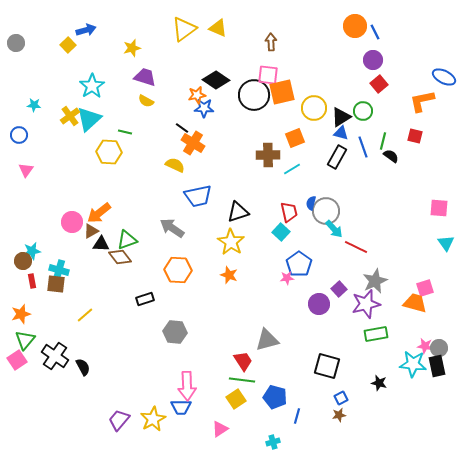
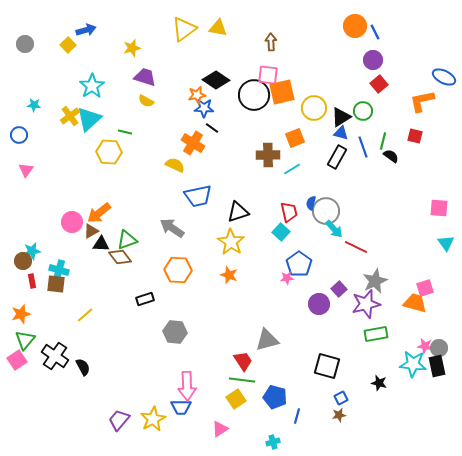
yellow triangle at (218, 28): rotated 12 degrees counterclockwise
gray circle at (16, 43): moved 9 px right, 1 px down
black line at (182, 128): moved 30 px right
